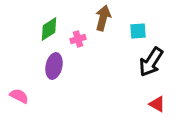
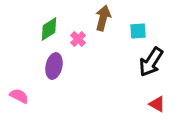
pink cross: rotated 28 degrees counterclockwise
